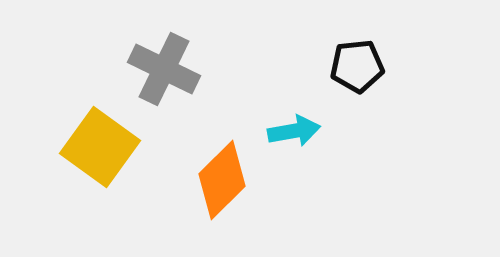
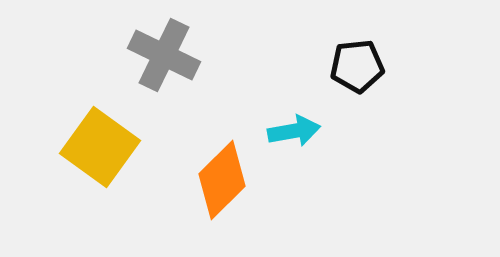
gray cross: moved 14 px up
